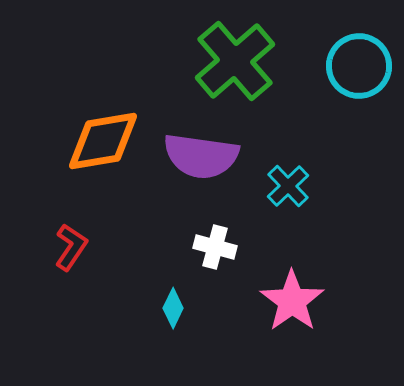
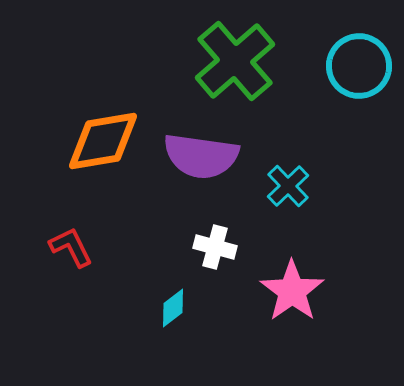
red L-shape: rotated 60 degrees counterclockwise
pink star: moved 10 px up
cyan diamond: rotated 27 degrees clockwise
